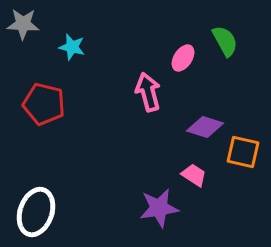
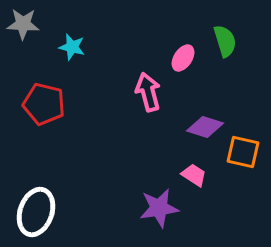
green semicircle: rotated 12 degrees clockwise
